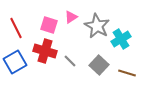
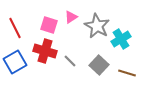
red line: moved 1 px left
